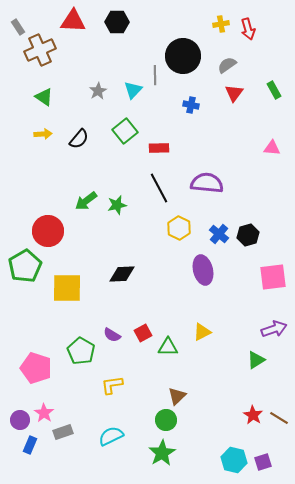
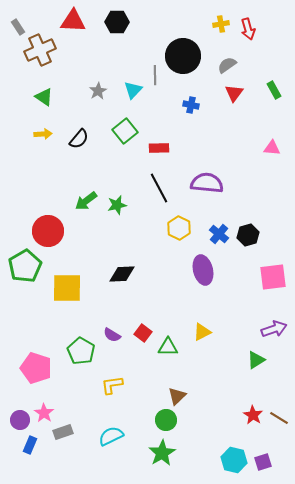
red square at (143, 333): rotated 24 degrees counterclockwise
